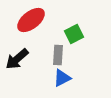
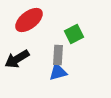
red ellipse: moved 2 px left
black arrow: rotated 10 degrees clockwise
blue triangle: moved 4 px left, 6 px up; rotated 12 degrees clockwise
